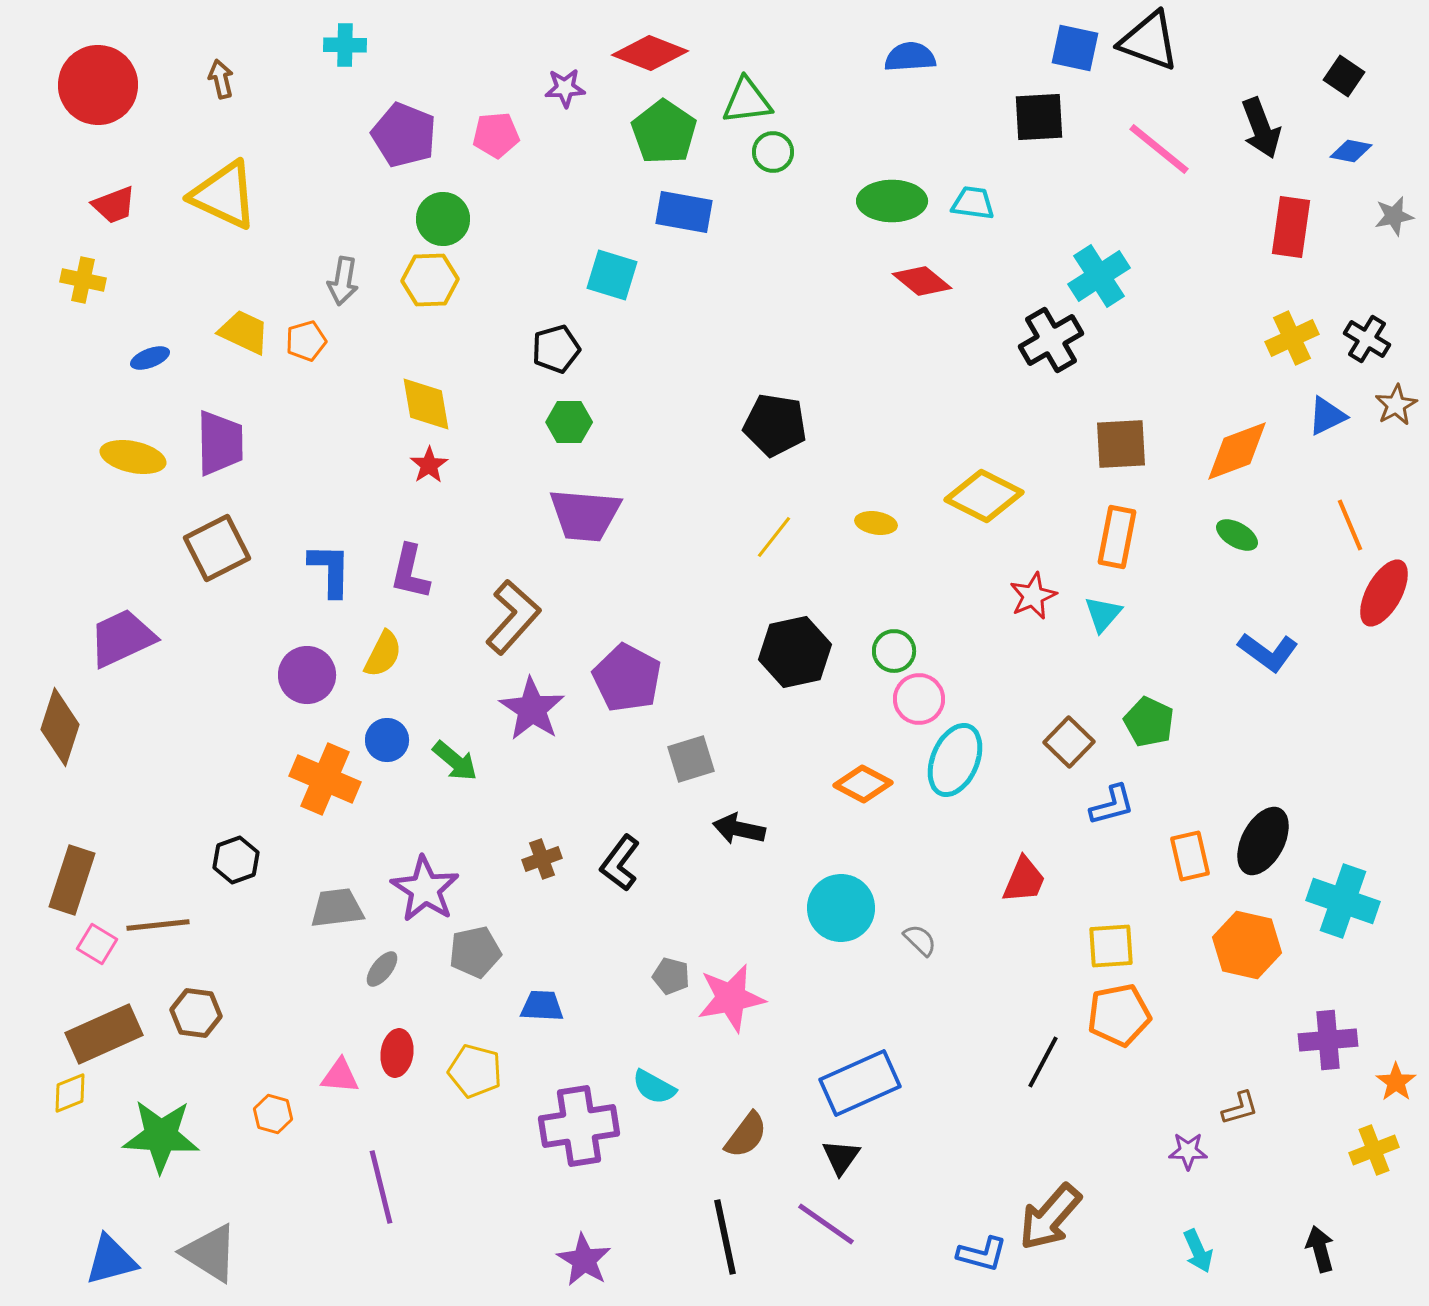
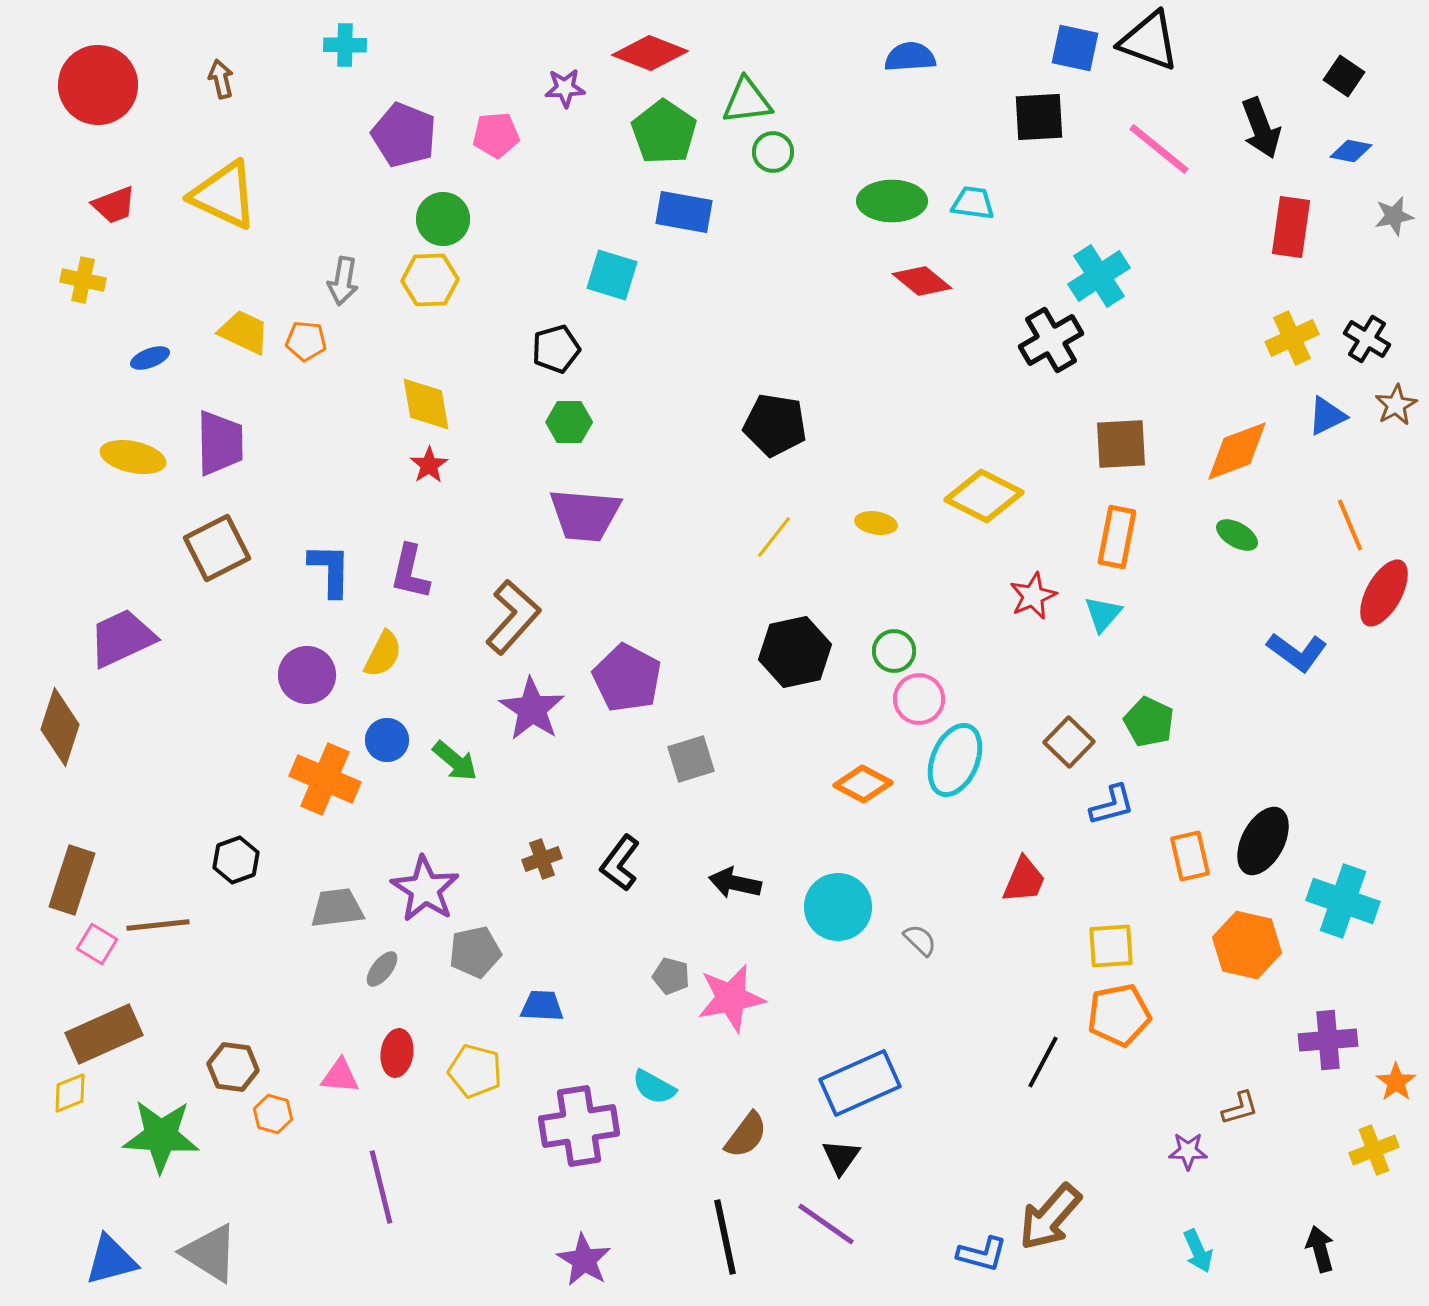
orange pentagon at (306, 341): rotated 21 degrees clockwise
blue L-shape at (1268, 652): moved 29 px right
black arrow at (739, 829): moved 4 px left, 54 px down
cyan circle at (841, 908): moved 3 px left, 1 px up
brown hexagon at (196, 1013): moved 37 px right, 54 px down
